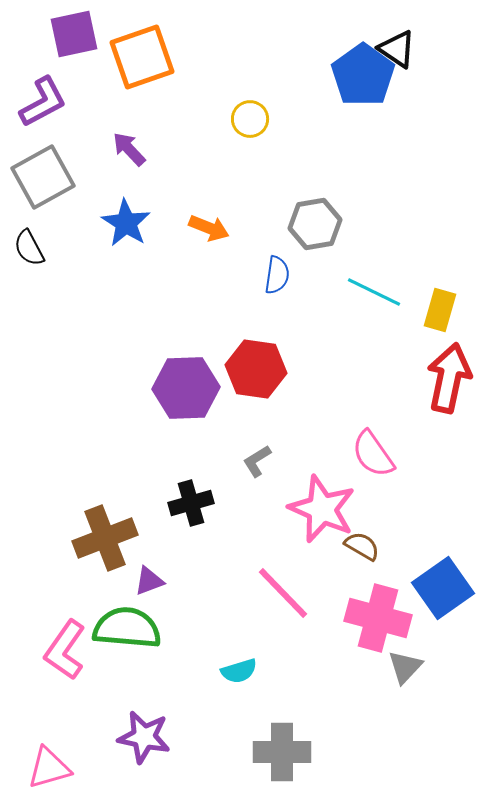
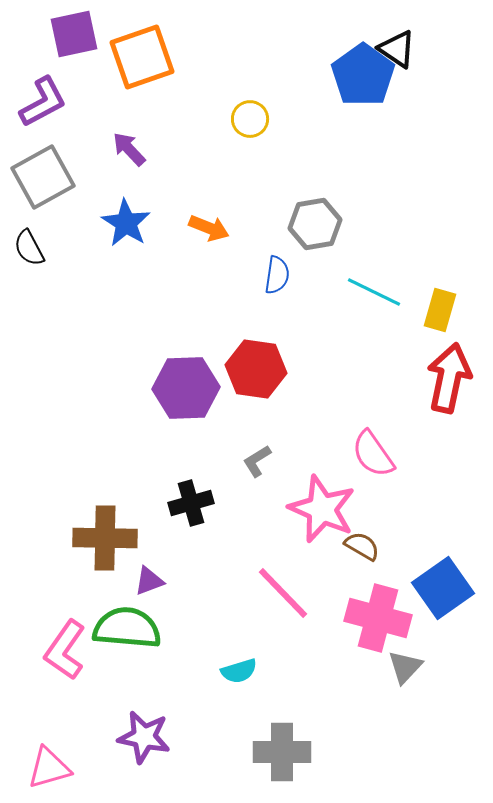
brown cross: rotated 22 degrees clockwise
